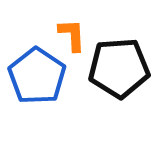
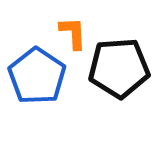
orange L-shape: moved 1 px right, 2 px up
